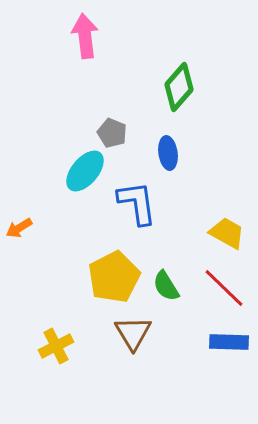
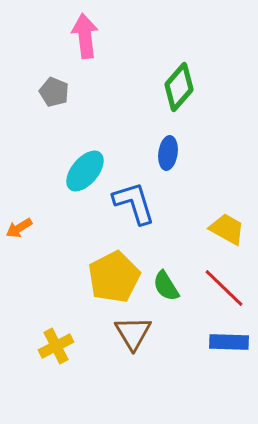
gray pentagon: moved 58 px left, 41 px up
blue ellipse: rotated 16 degrees clockwise
blue L-shape: moved 3 px left; rotated 9 degrees counterclockwise
yellow trapezoid: moved 4 px up
